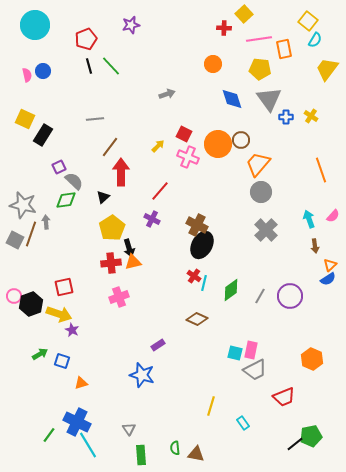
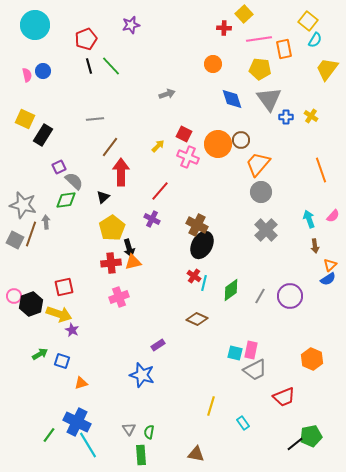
green semicircle at (175, 448): moved 26 px left, 16 px up; rotated 16 degrees clockwise
